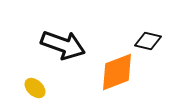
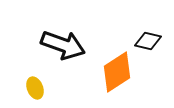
orange diamond: rotated 12 degrees counterclockwise
yellow ellipse: rotated 25 degrees clockwise
